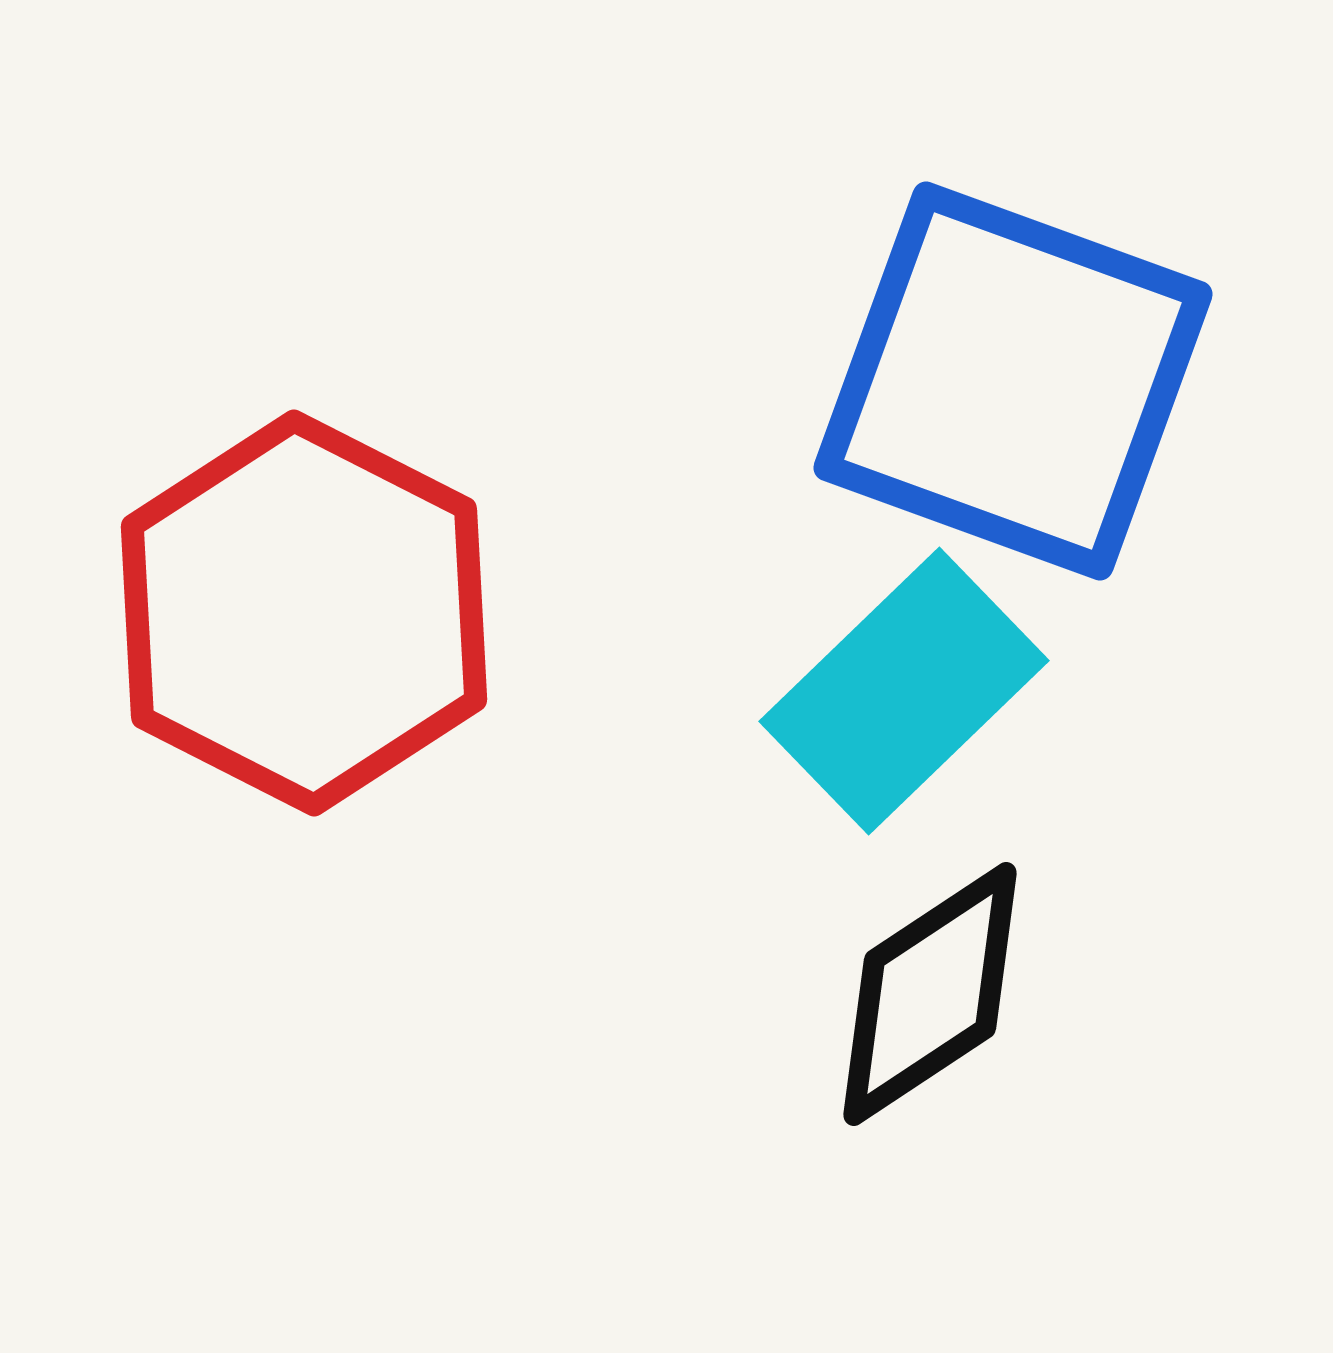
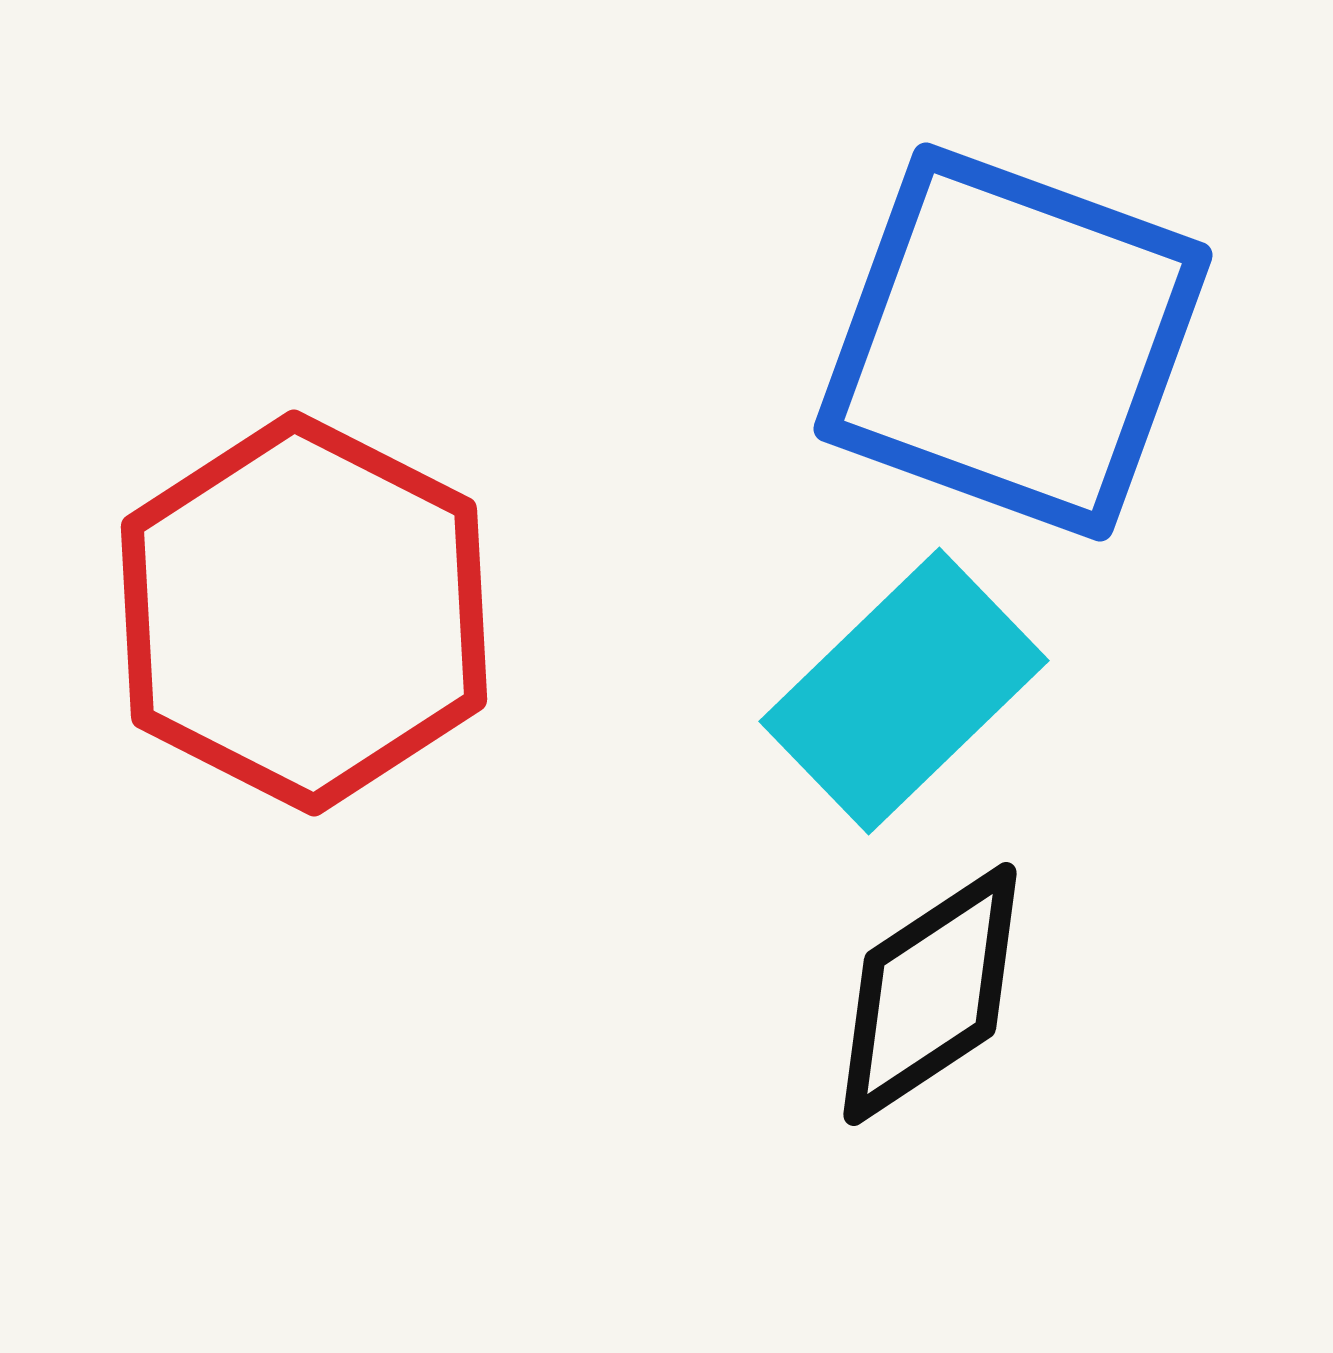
blue square: moved 39 px up
